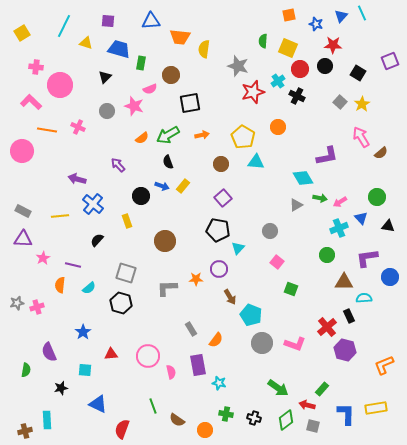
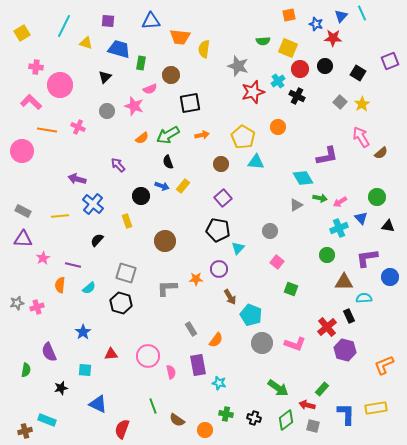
green semicircle at (263, 41): rotated 96 degrees counterclockwise
red star at (333, 45): moved 7 px up
cyan rectangle at (47, 420): rotated 66 degrees counterclockwise
